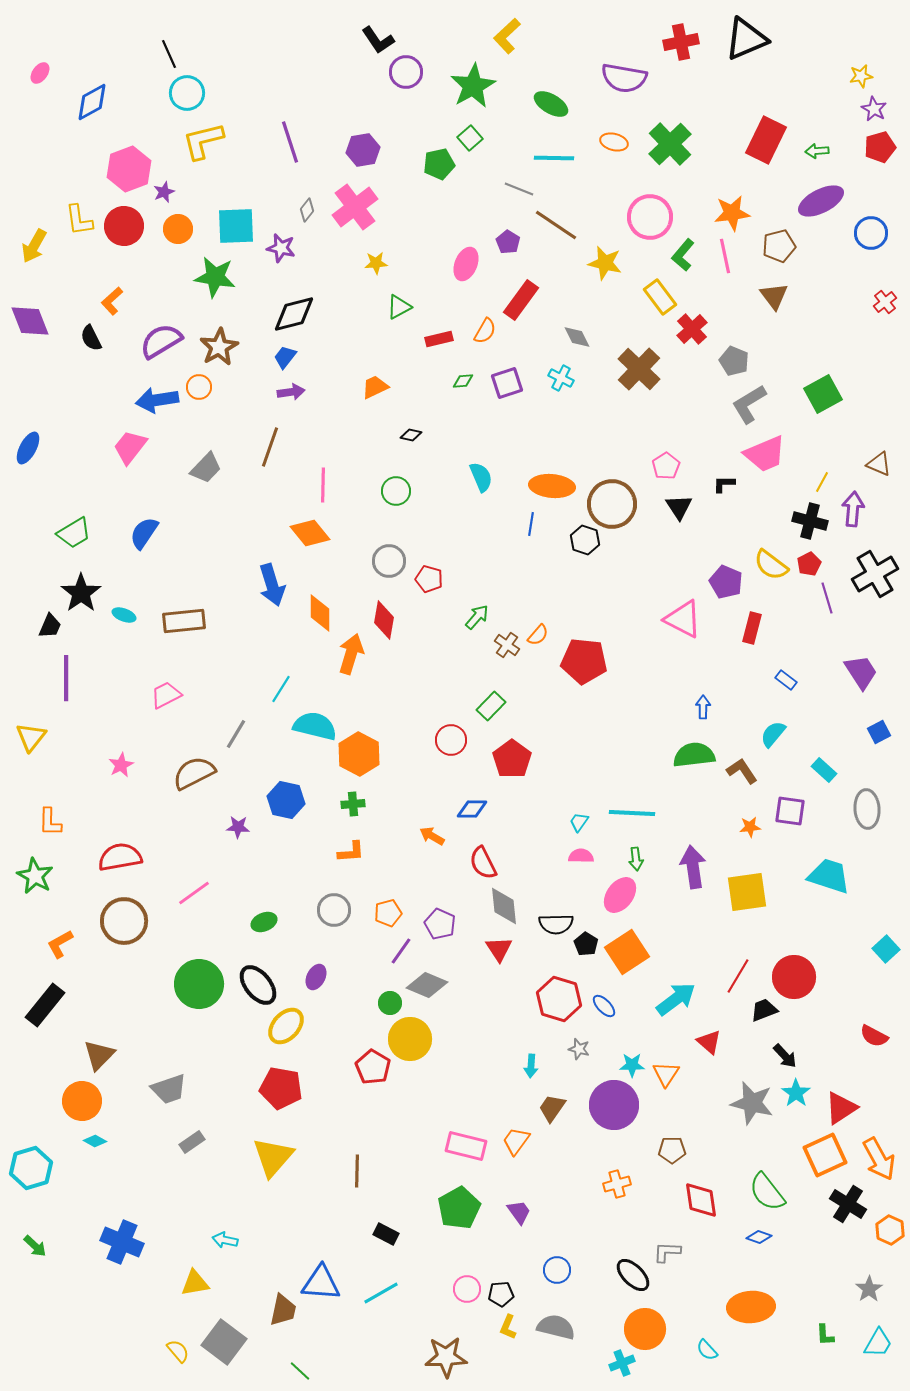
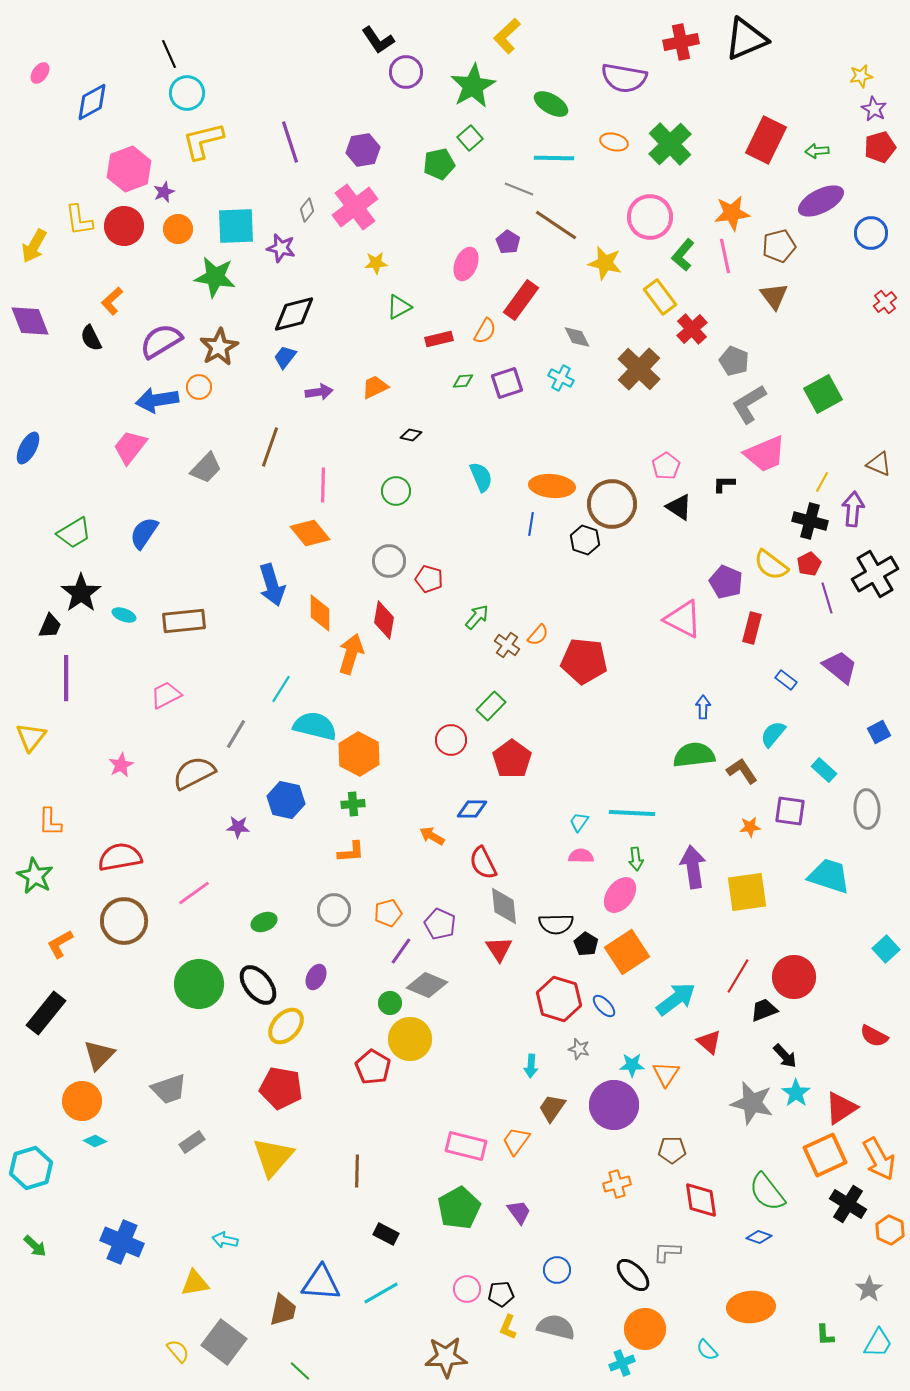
purple arrow at (291, 392): moved 28 px right
black triangle at (679, 507): rotated 24 degrees counterclockwise
purple trapezoid at (861, 672): moved 21 px left, 5 px up; rotated 18 degrees counterclockwise
black rectangle at (45, 1005): moved 1 px right, 8 px down
